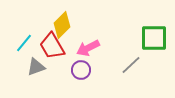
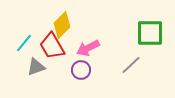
green square: moved 4 px left, 5 px up
